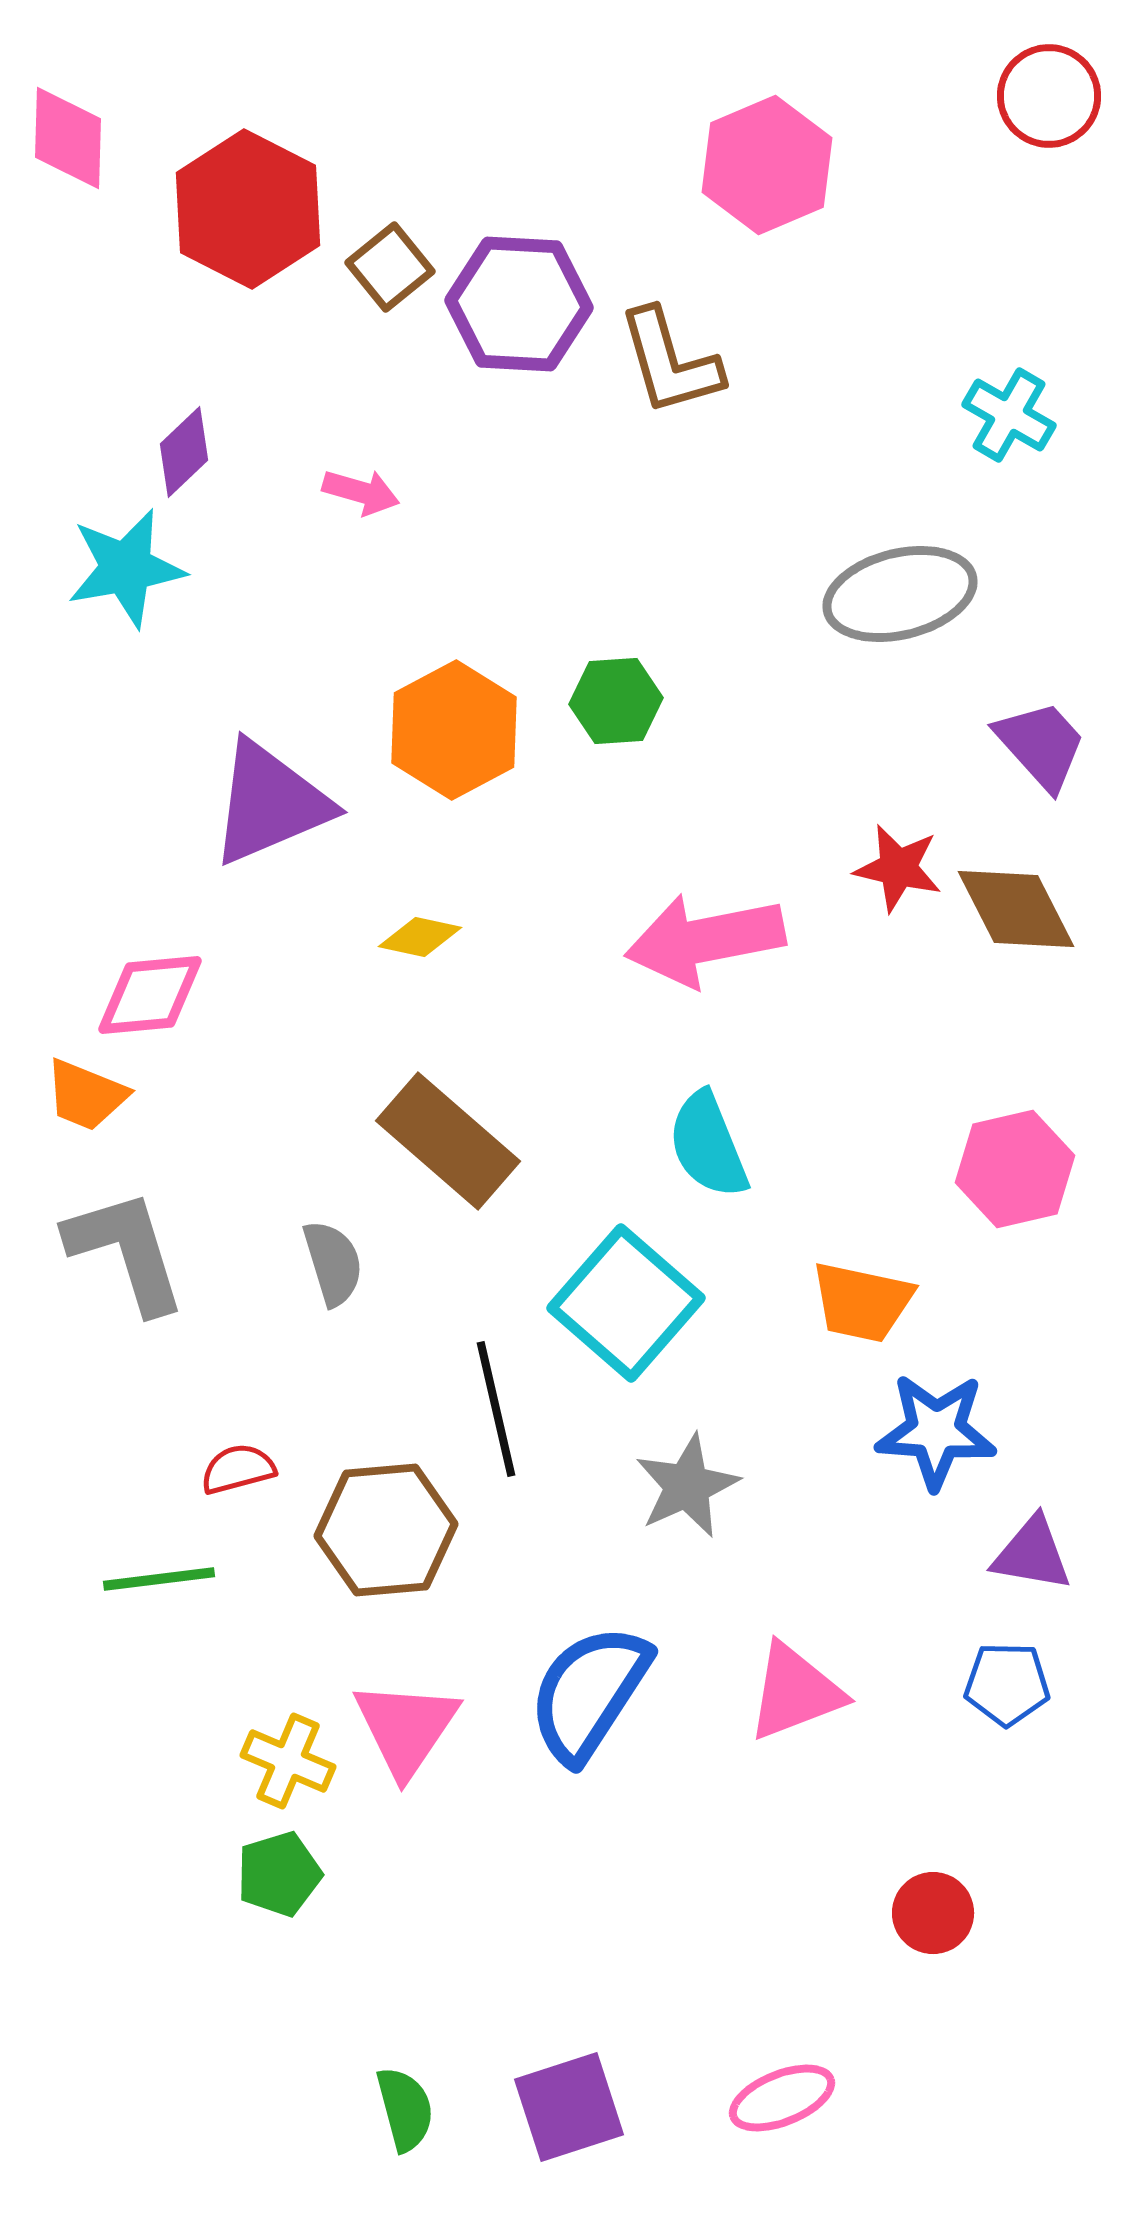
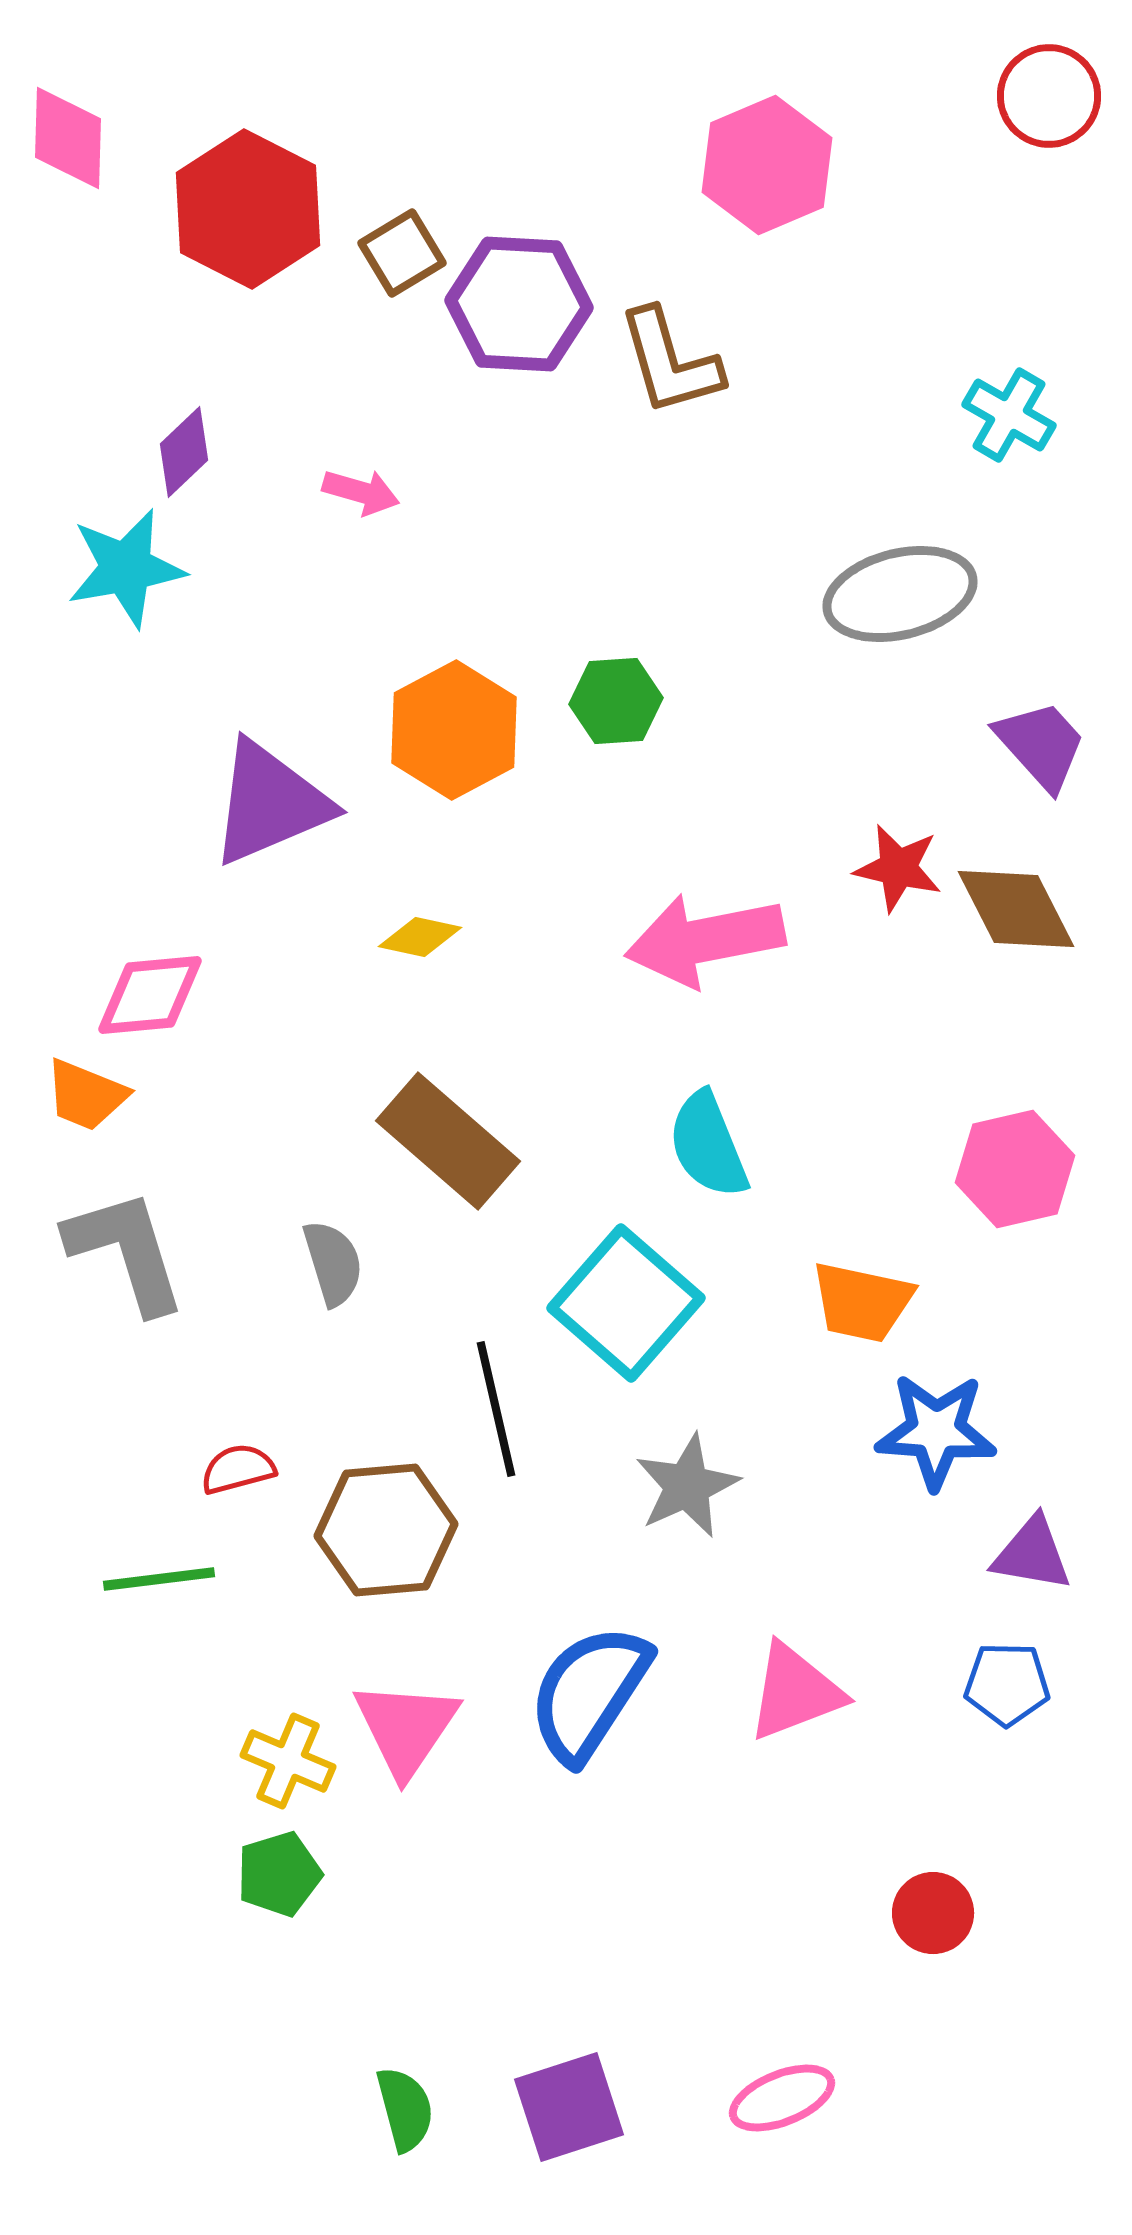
brown square at (390, 267): moved 12 px right, 14 px up; rotated 8 degrees clockwise
